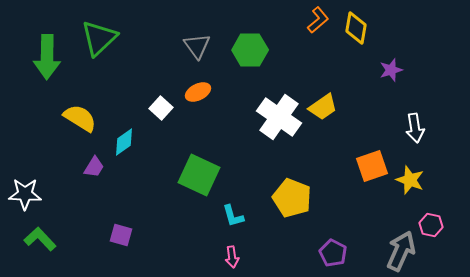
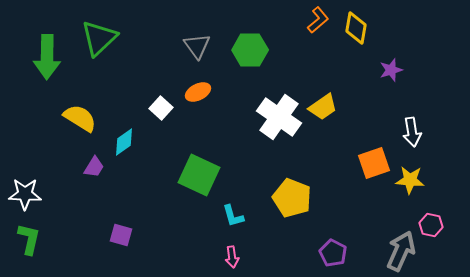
white arrow: moved 3 px left, 4 px down
orange square: moved 2 px right, 3 px up
yellow star: rotated 16 degrees counterclockwise
green L-shape: moved 11 px left; rotated 56 degrees clockwise
